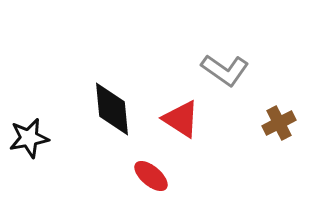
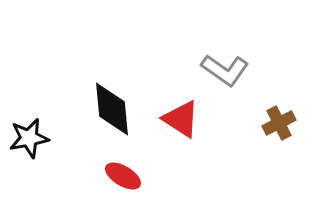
red ellipse: moved 28 px left; rotated 9 degrees counterclockwise
